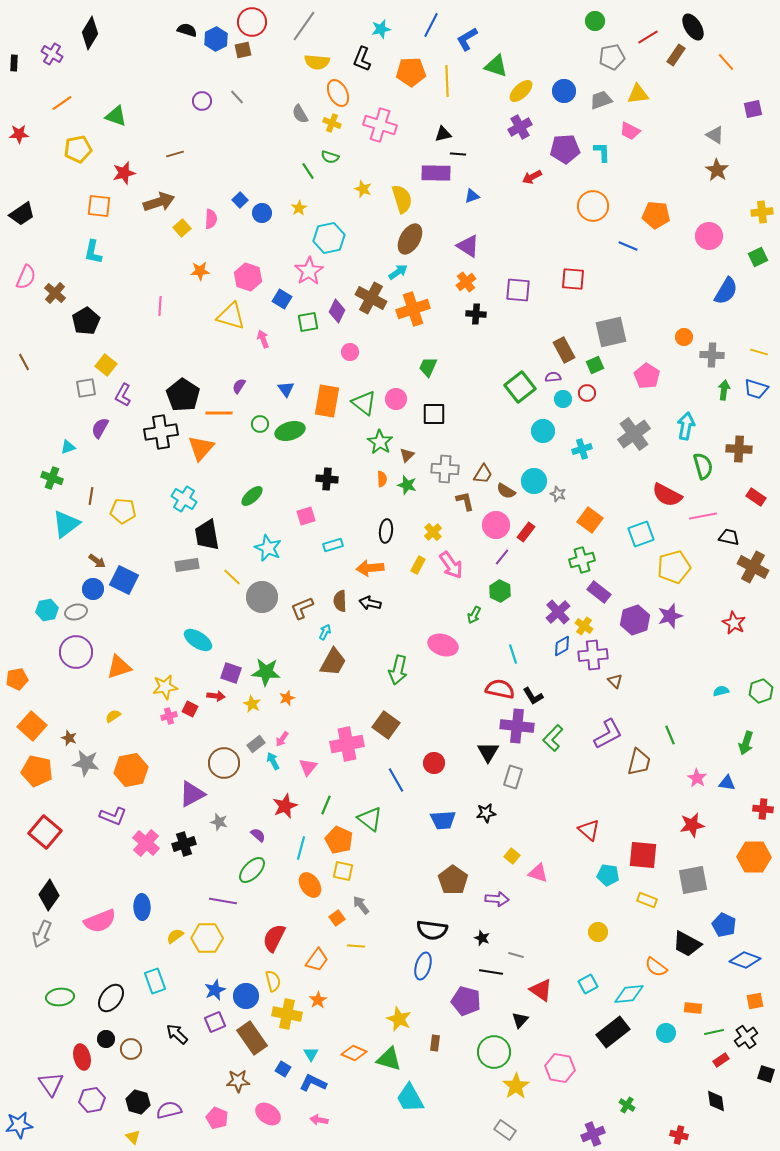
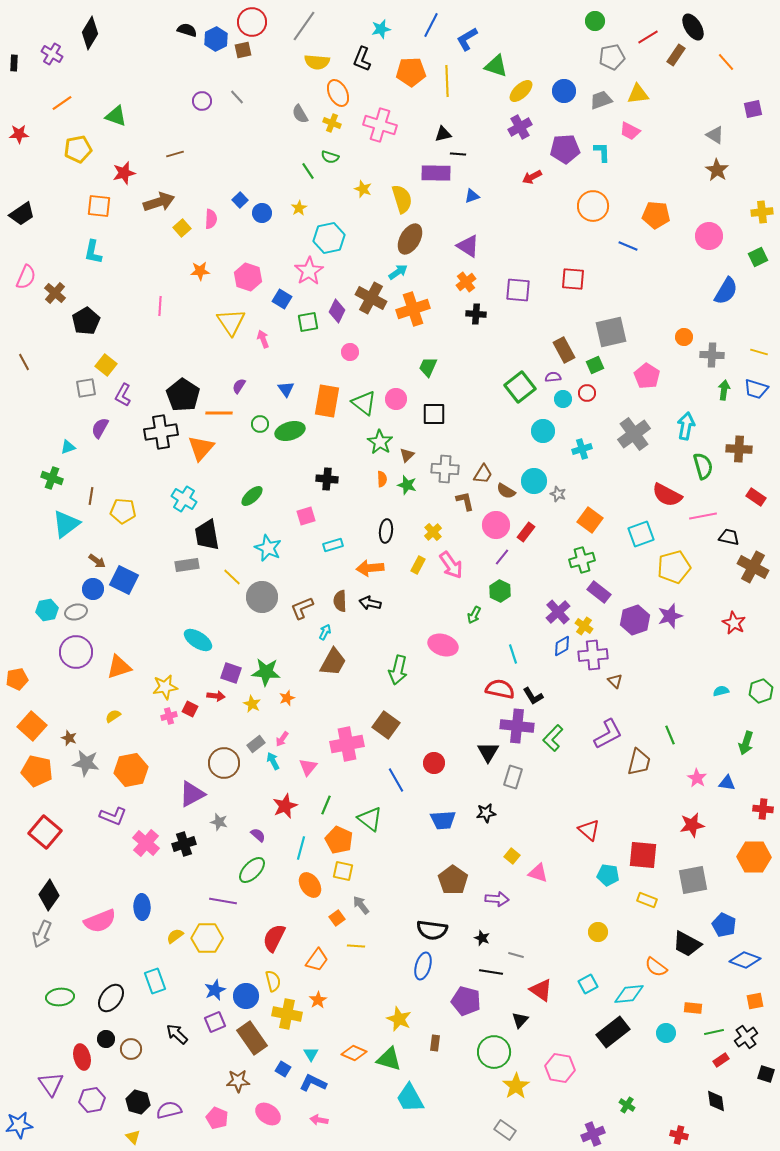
yellow triangle at (231, 316): moved 6 px down; rotated 40 degrees clockwise
